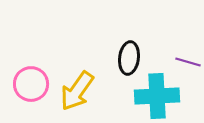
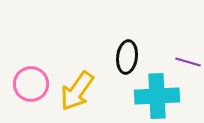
black ellipse: moved 2 px left, 1 px up
